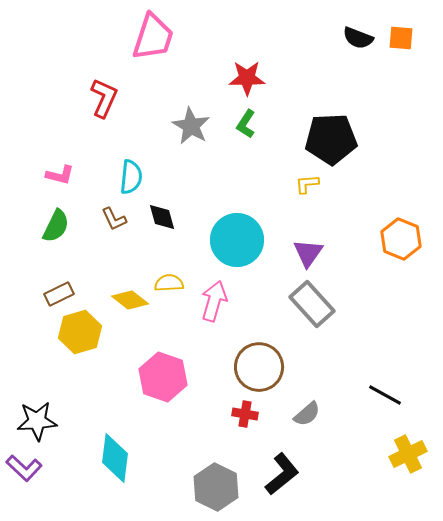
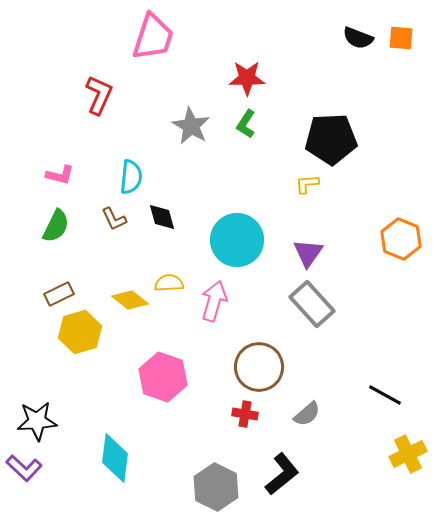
red L-shape: moved 5 px left, 3 px up
